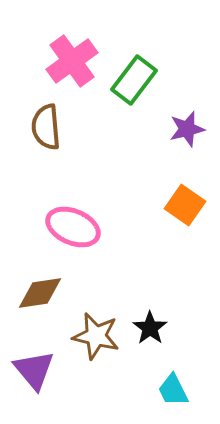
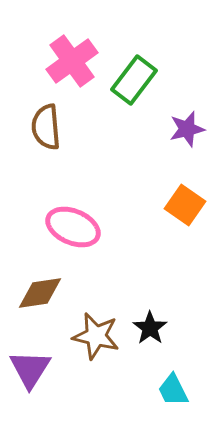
purple triangle: moved 4 px left, 1 px up; rotated 12 degrees clockwise
